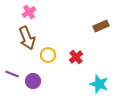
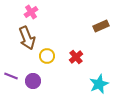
pink cross: moved 2 px right
yellow circle: moved 1 px left, 1 px down
purple line: moved 1 px left, 2 px down
cyan star: rotated 30 degrees clockwise
